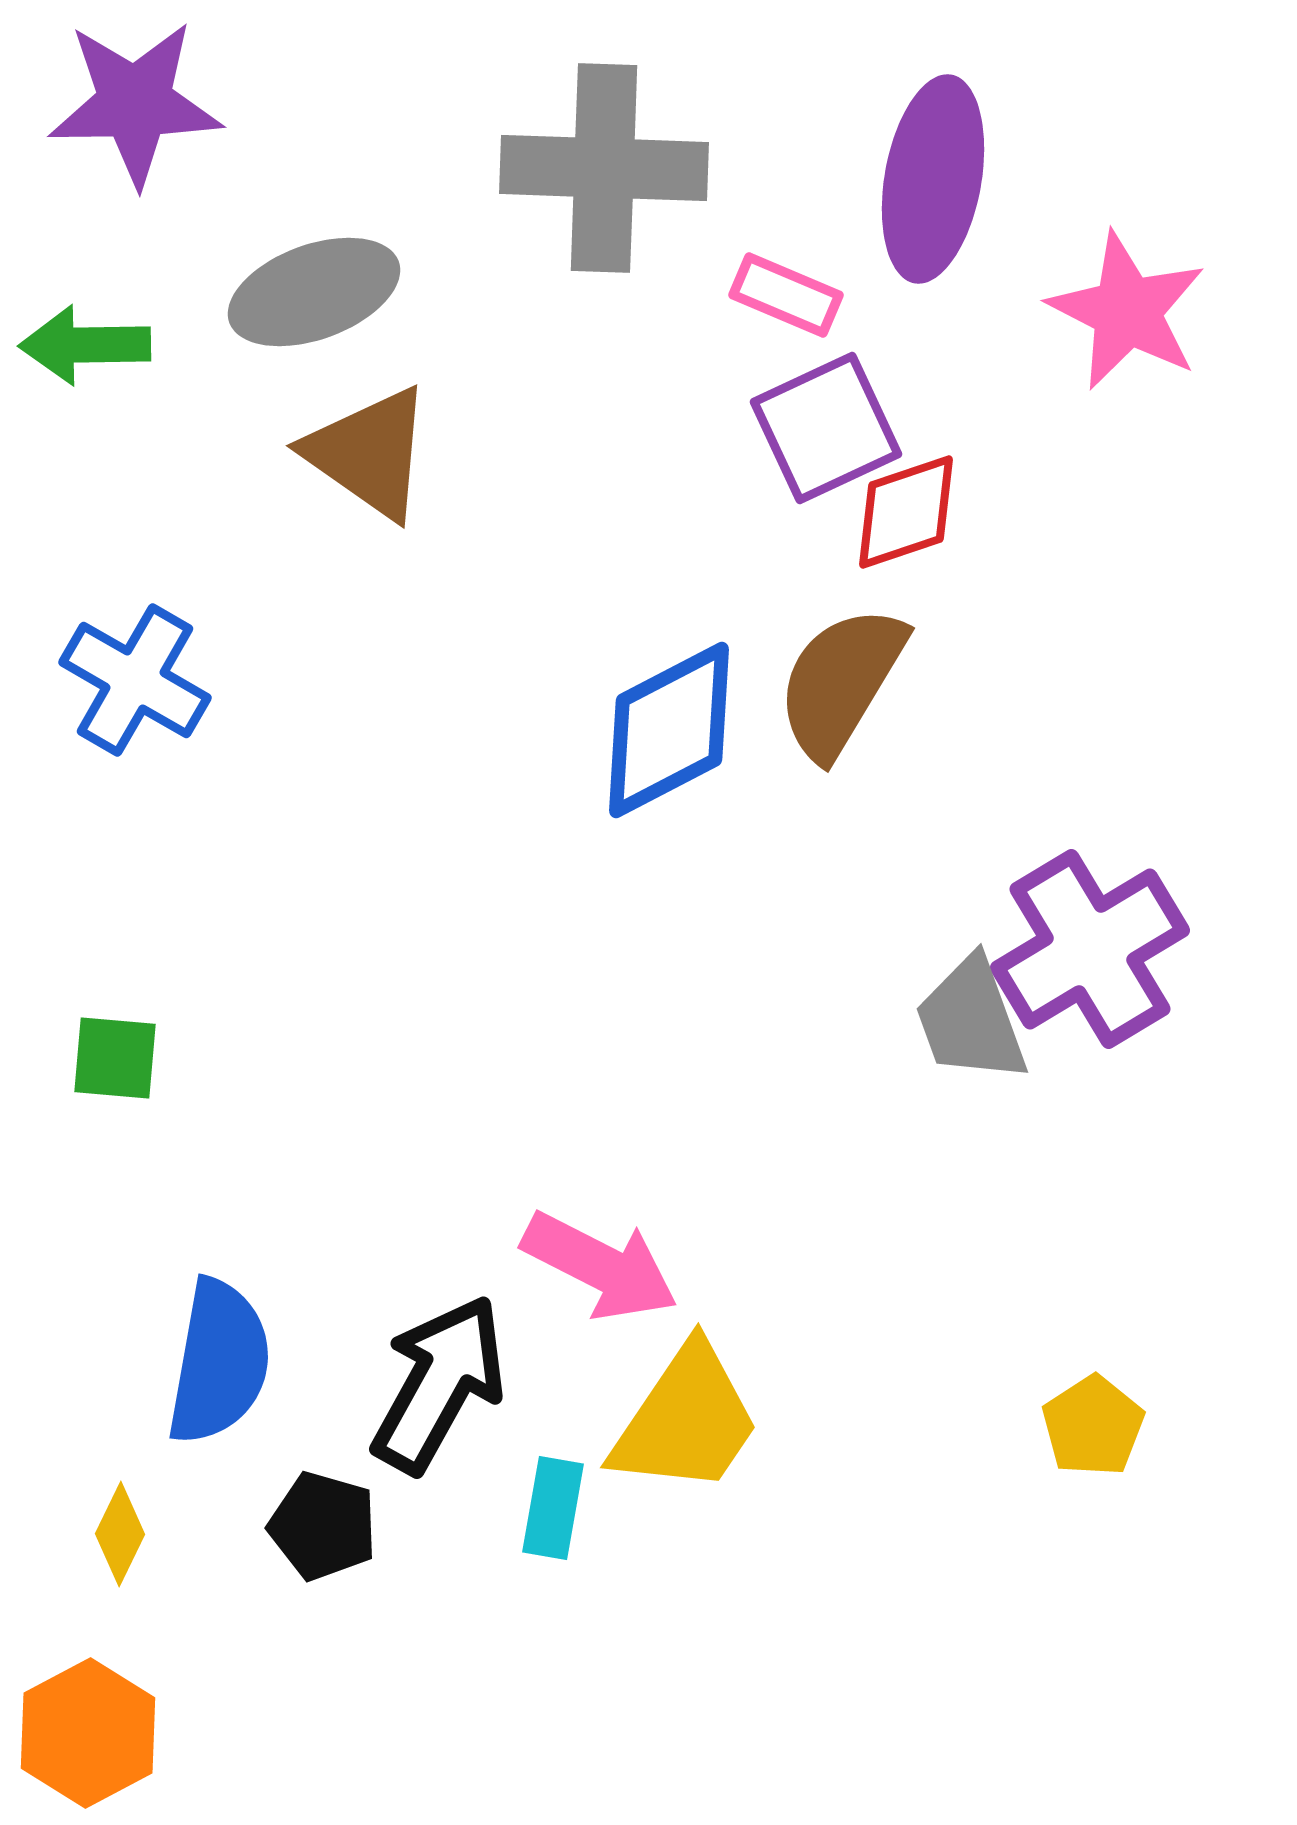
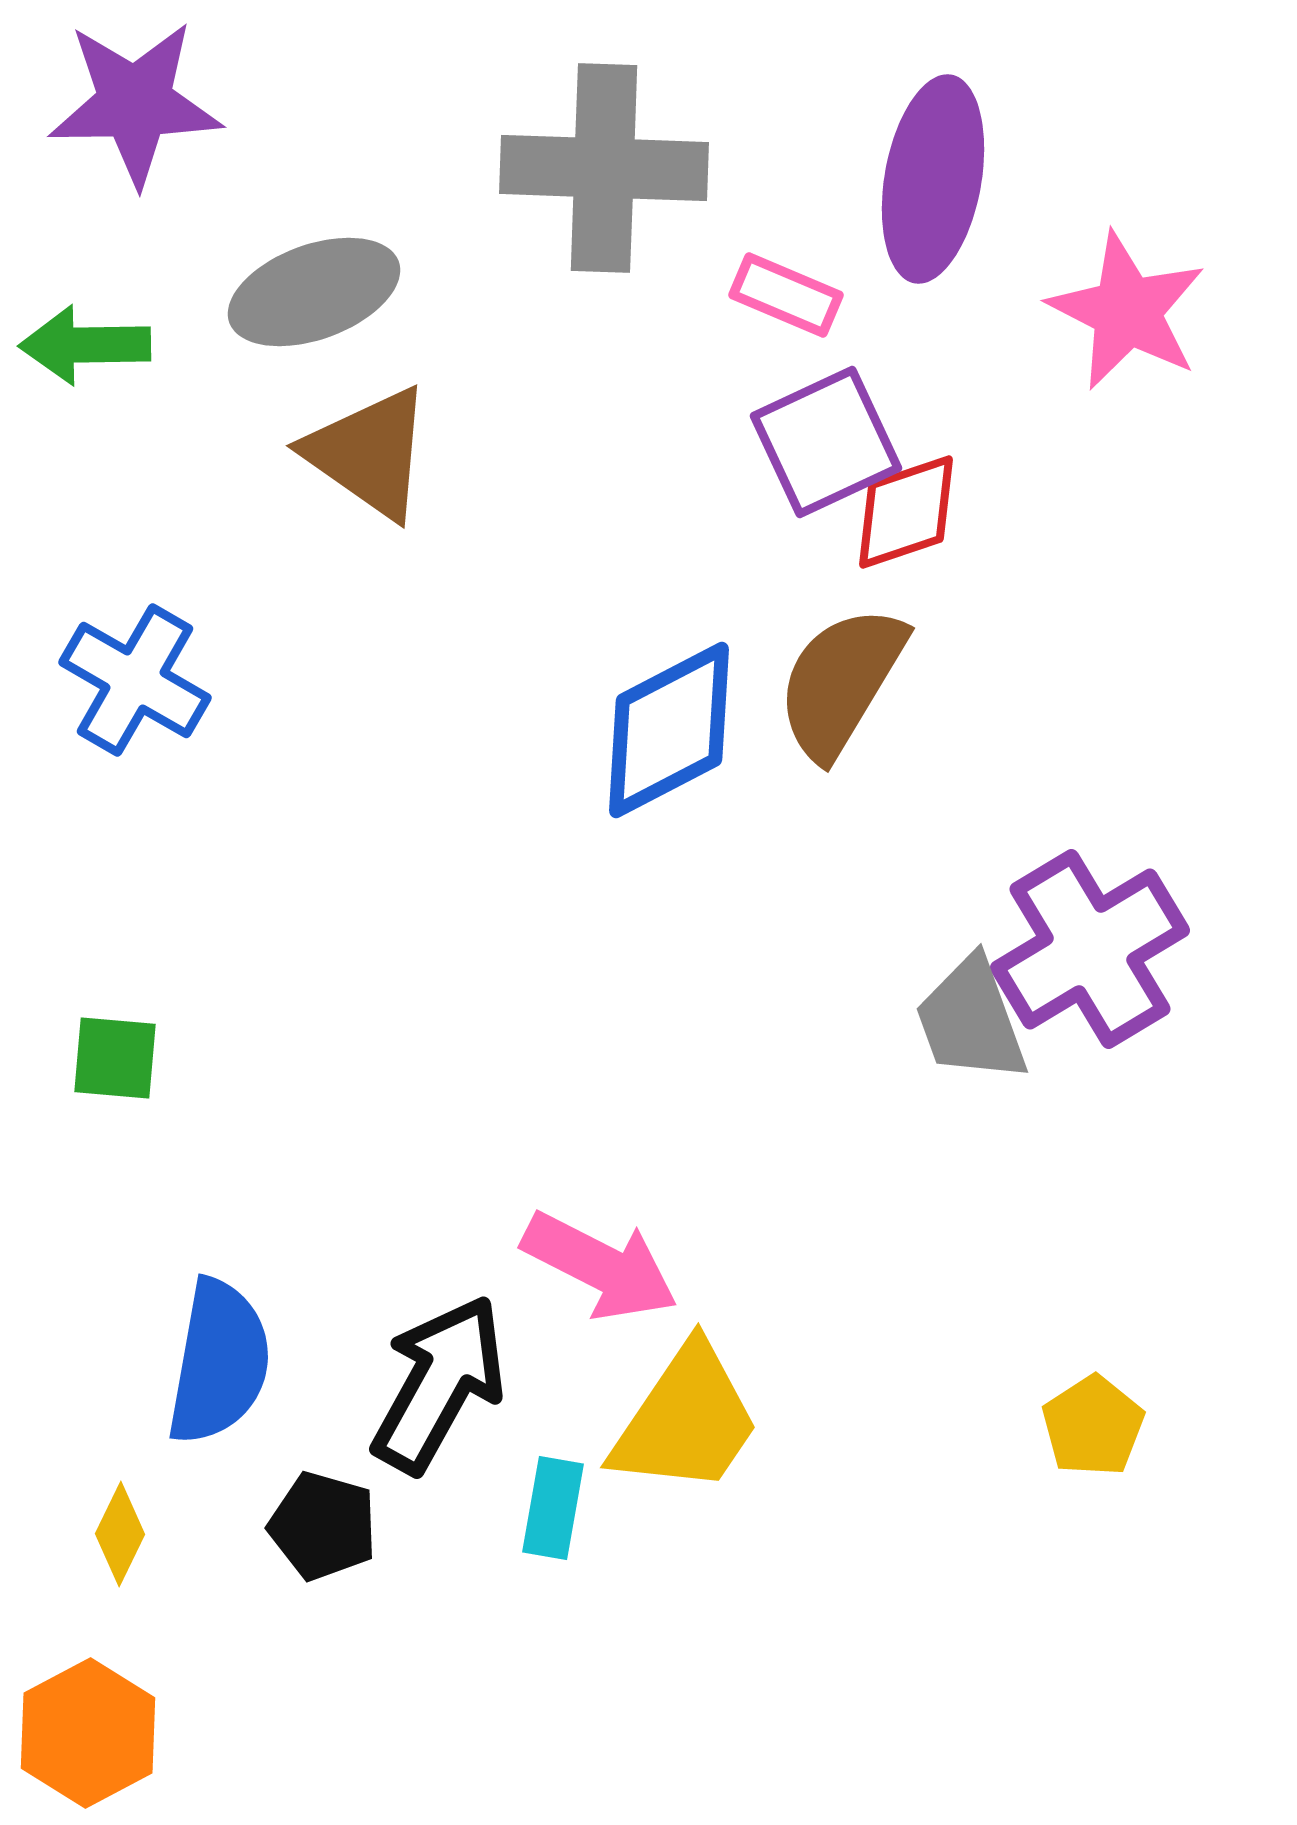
purple square: moved 14 px down
